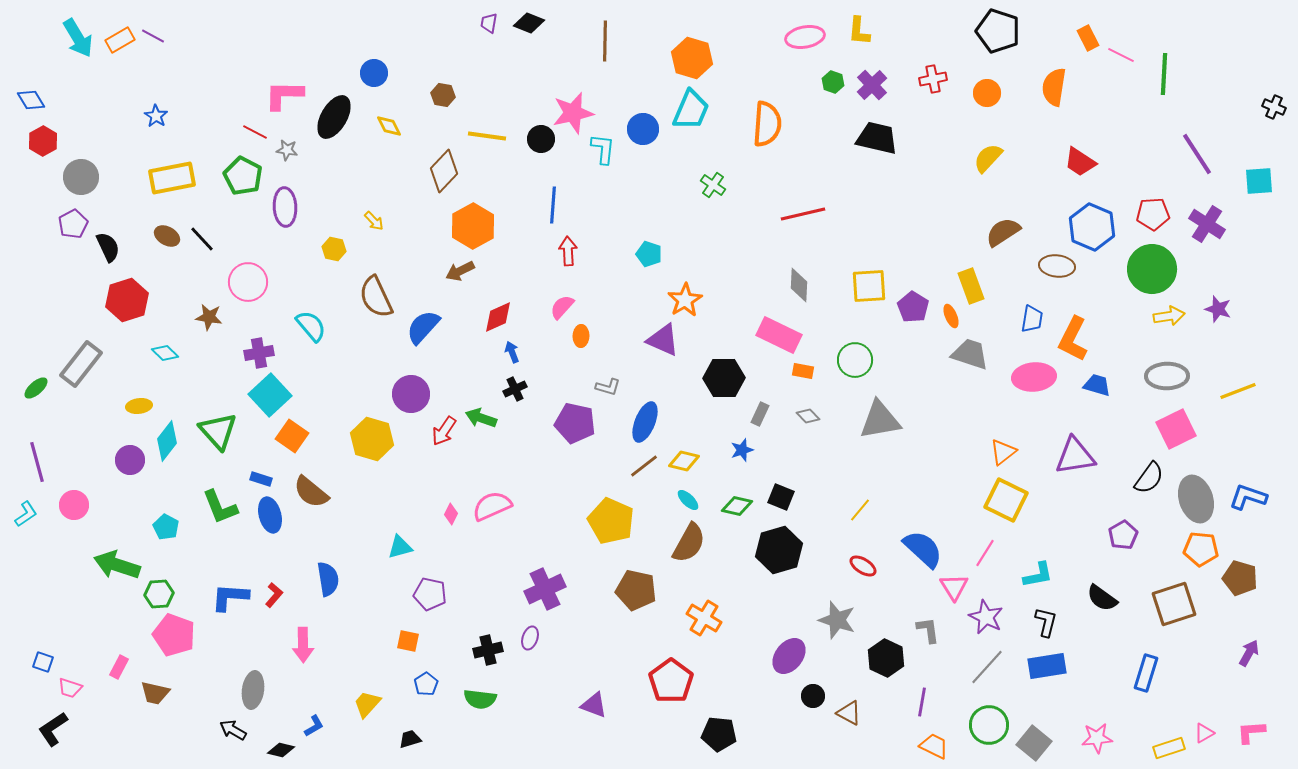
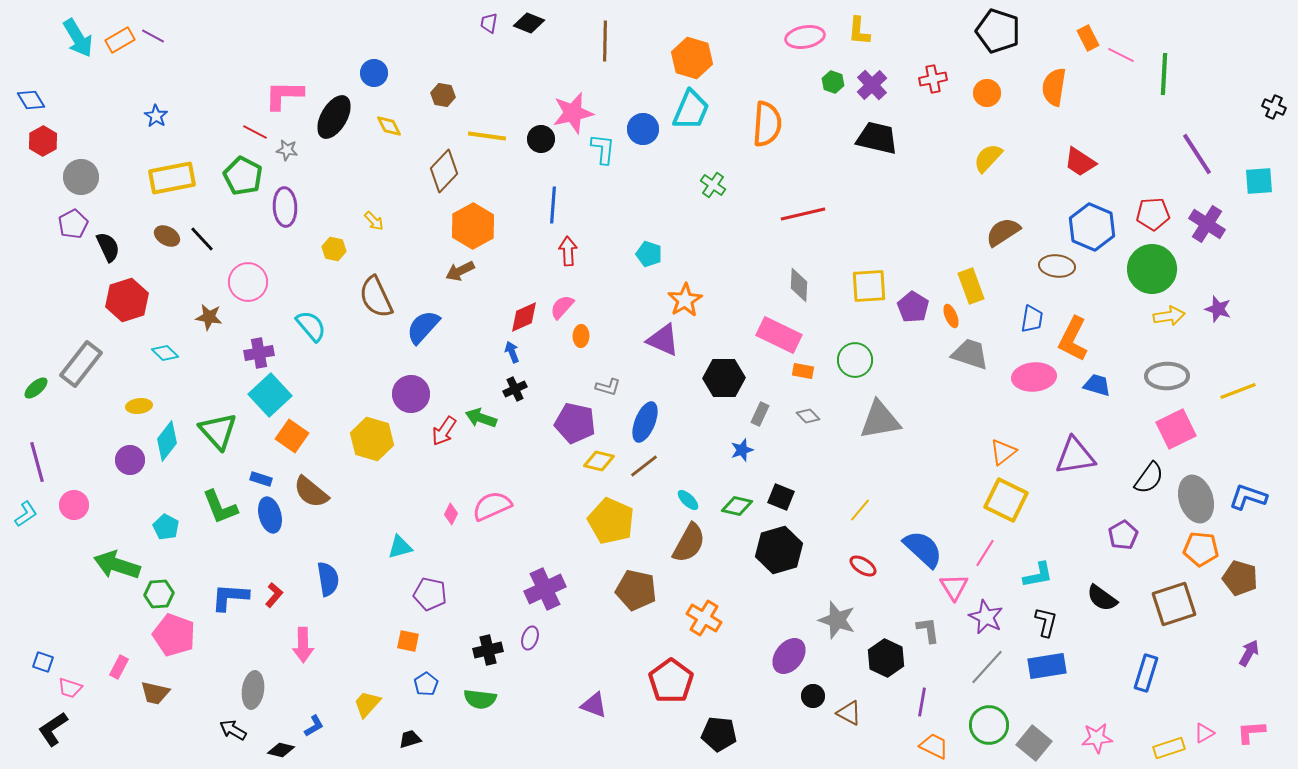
red diamond at (498, 317): moved 26 px right
yellow diamond at (684, 461): moved 85 px left
